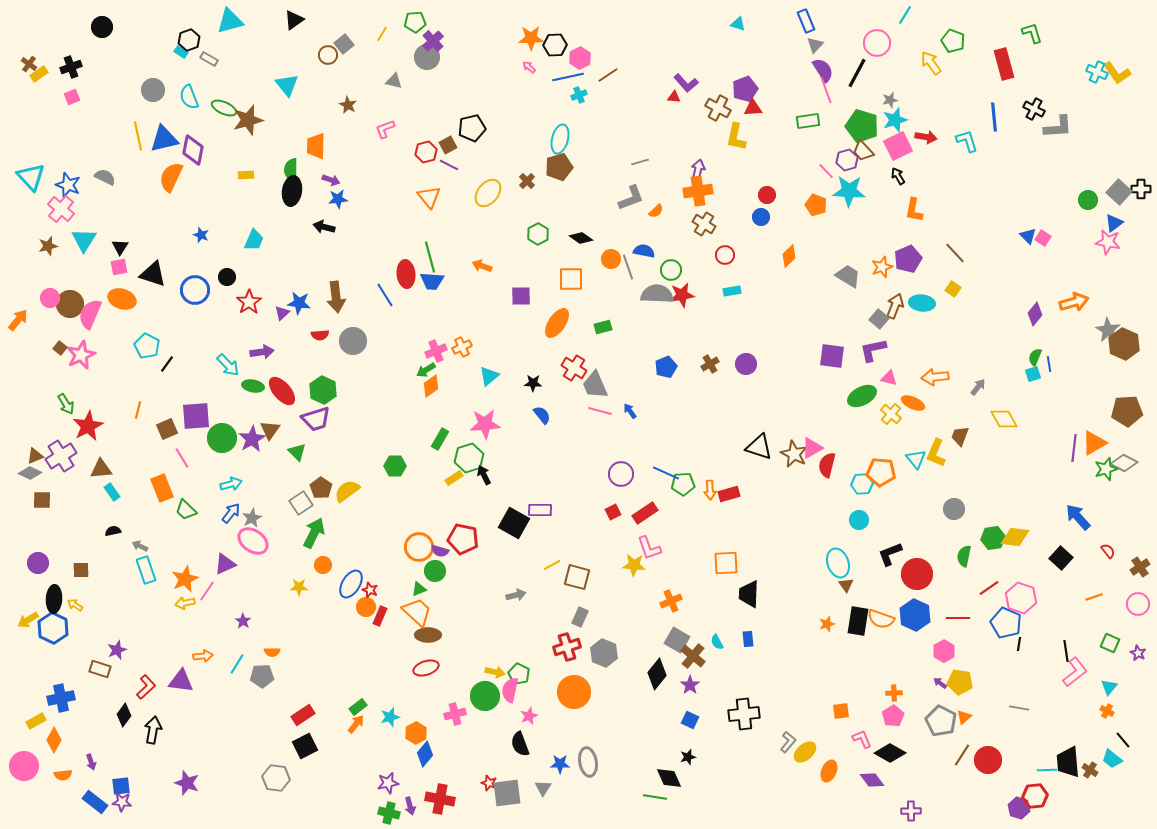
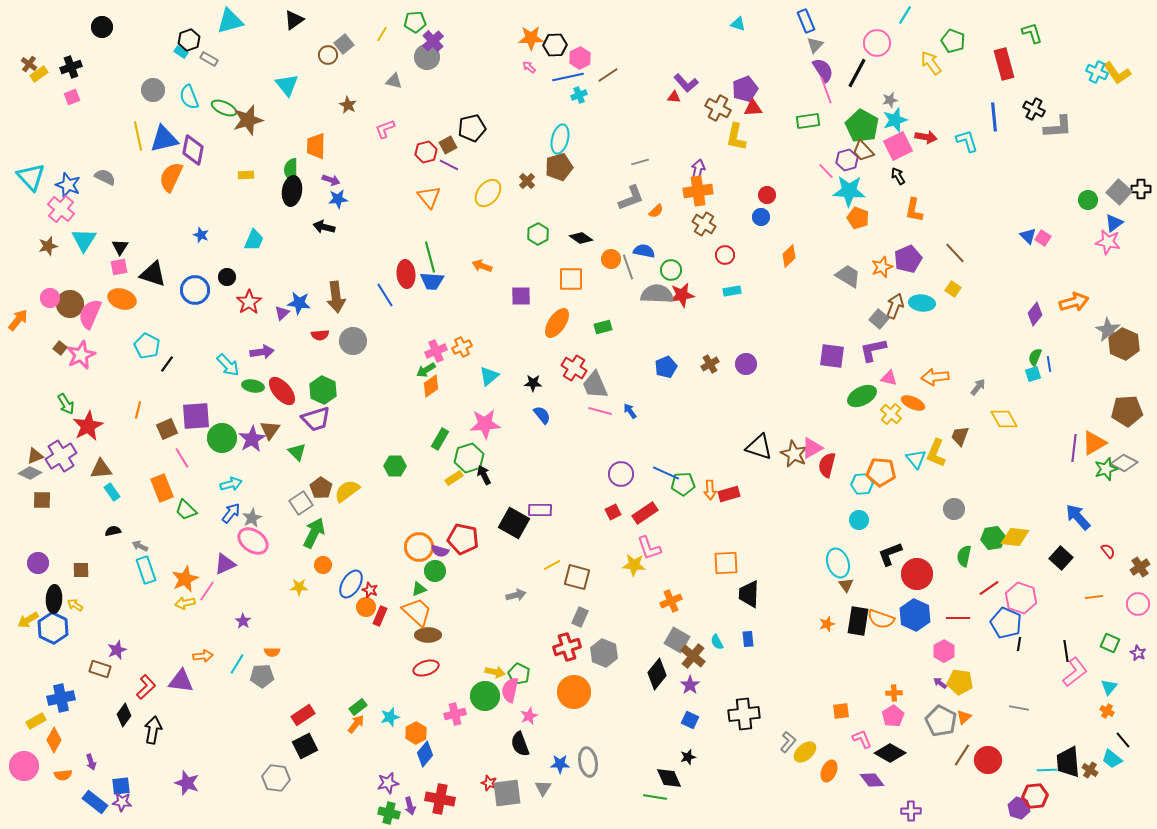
green pentagon at (862, 126): rotated 12 degrees clockwise
orange pentagon at (816, 205): moved 42 px right, 13 px down
orange line at (1094, 597): rotated 12 degrees clockwise
